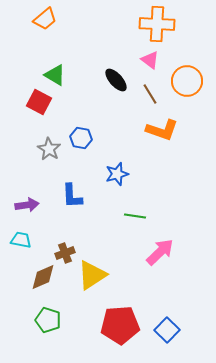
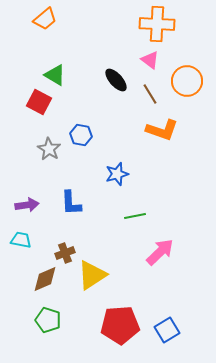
blue hexagon: moved 3 px up
blue L-shape: moved 1 px left, 7 px down
green line: rotated 20 degrees counterclockwise
brown diamond: moved 2 px right, 2 px down
blue square: rotated 15 degrees clockwise
